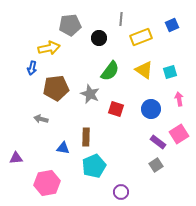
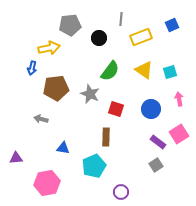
brown rectangle: moved 20 px right
